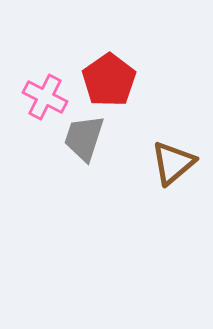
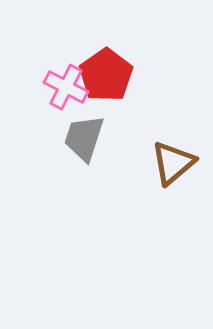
red pentagon: moved 3 px left, 5 px up
pink cross: moved 21 px right, 10 px up
